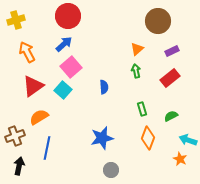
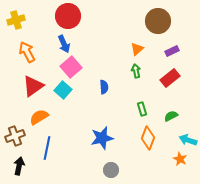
blue arrow: rotated 108 degrees clockwise
